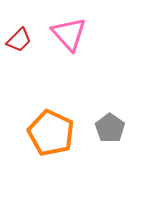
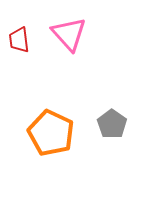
red trapezoid: rotated 128 degrees clockwise
gray pentagon: moved 2 px right, 4 px up
